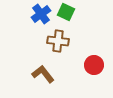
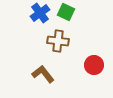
blue cross: moved 1 px left, 1 px up
